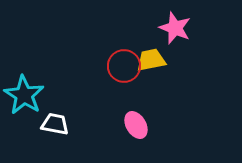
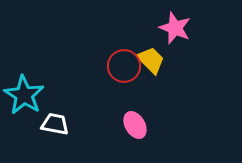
yellow trapezoid: rotated 56 degrees clockwise
pink ellipse: moved 1 px left
